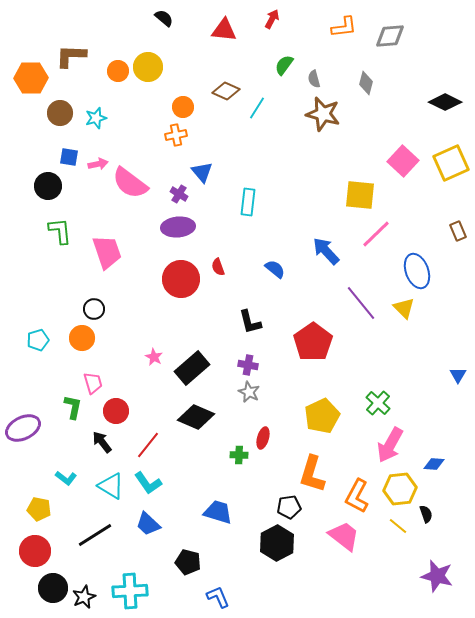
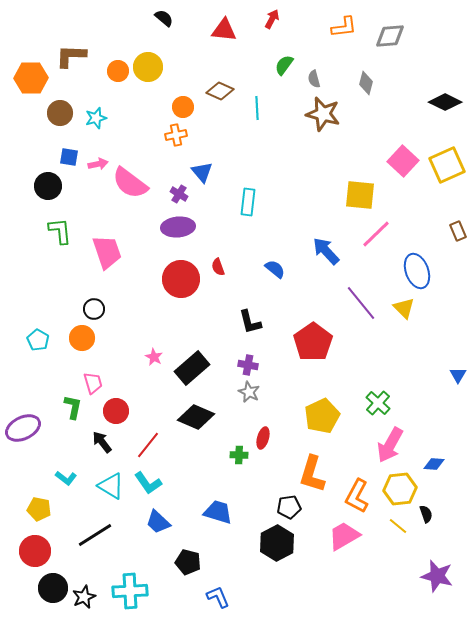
brown diamond at (226, 91): moved 6 px left
cyan line at (257, 108): rotated 35 degrees counterclockwise
yellow square at (451, 163): moved 4 px left, 2 px down
cyan pentagon at (38, 340): rotated 25 degrees counterclockwise
blue trapezoid at (148, 524): moved 10 px right, 2 px up
pink trapezoid at (344, 536): rotated 68 degrees counterclockwise
